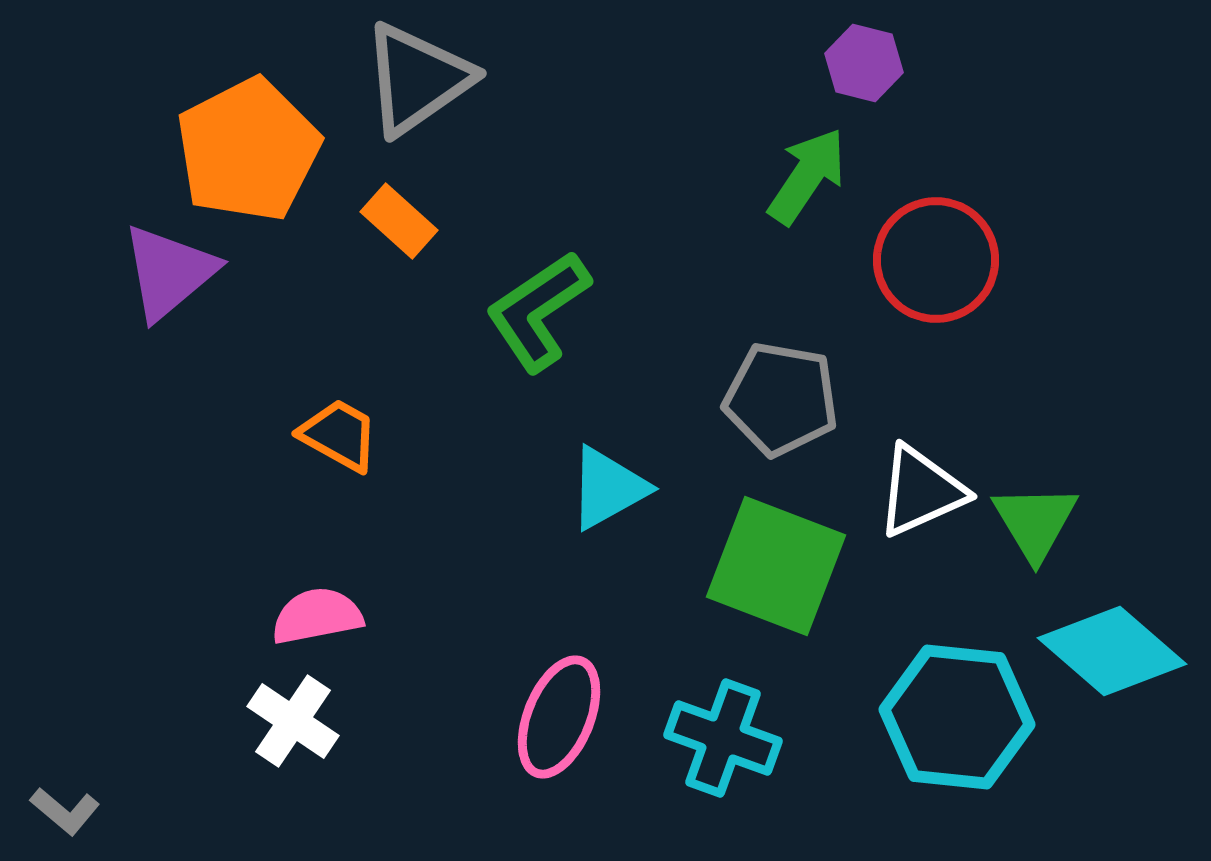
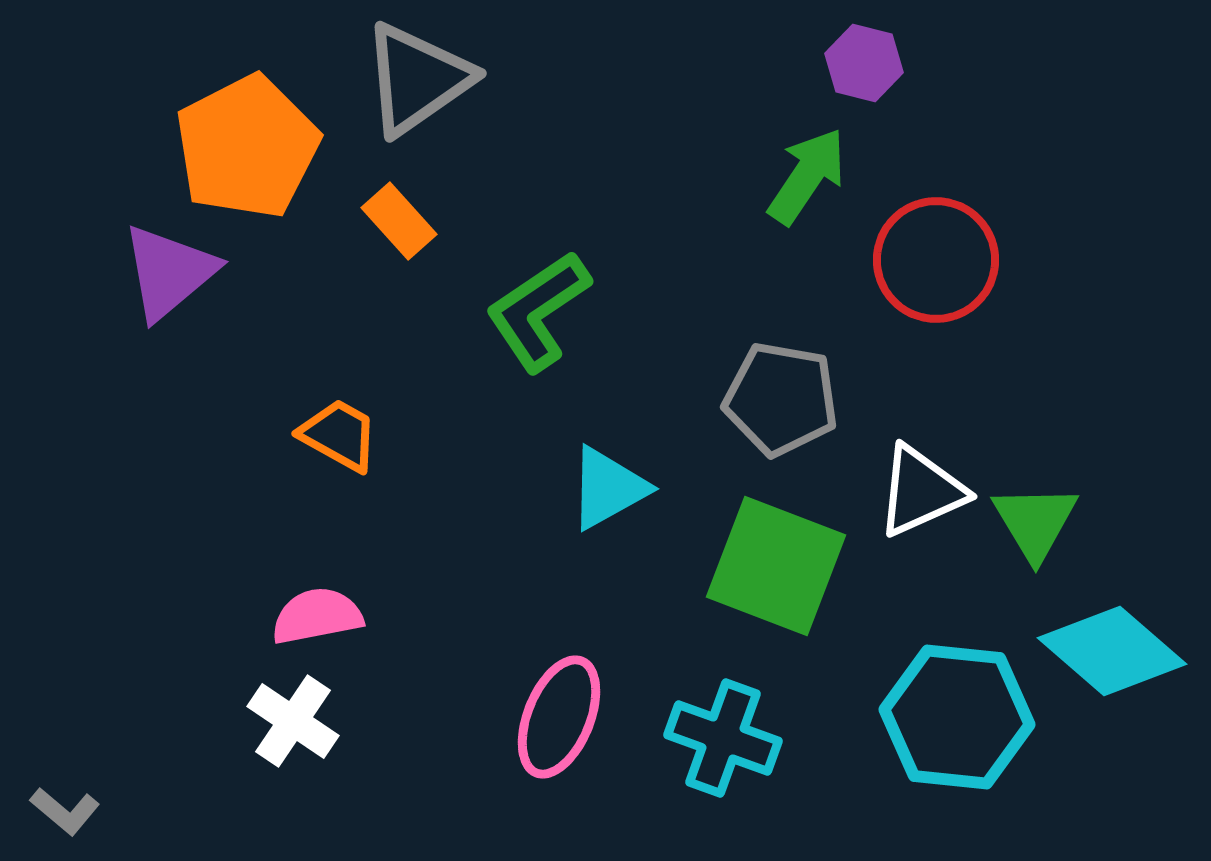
orange pentagon: moved 1 px left, 3 px up
orange rectangle: rotated 6 degrees clockwise
